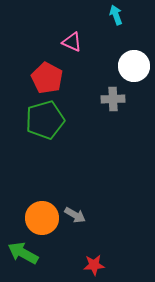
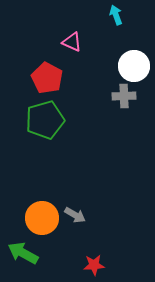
gray cross: moved 11 px right, 3 px up
